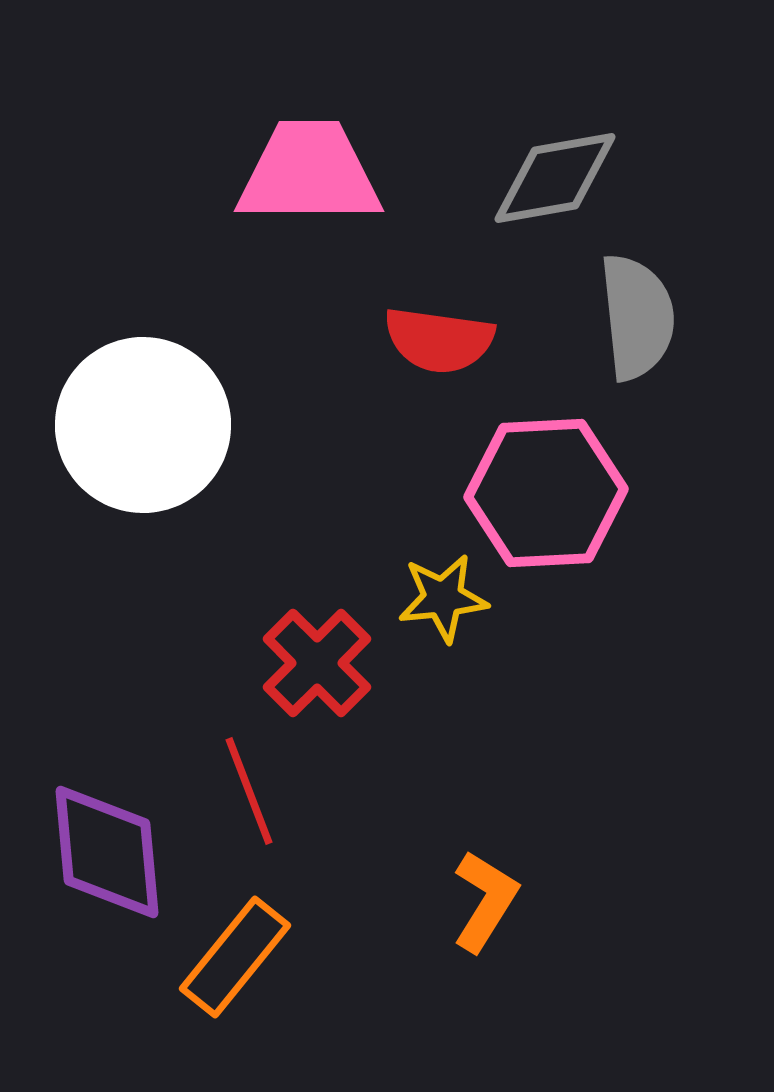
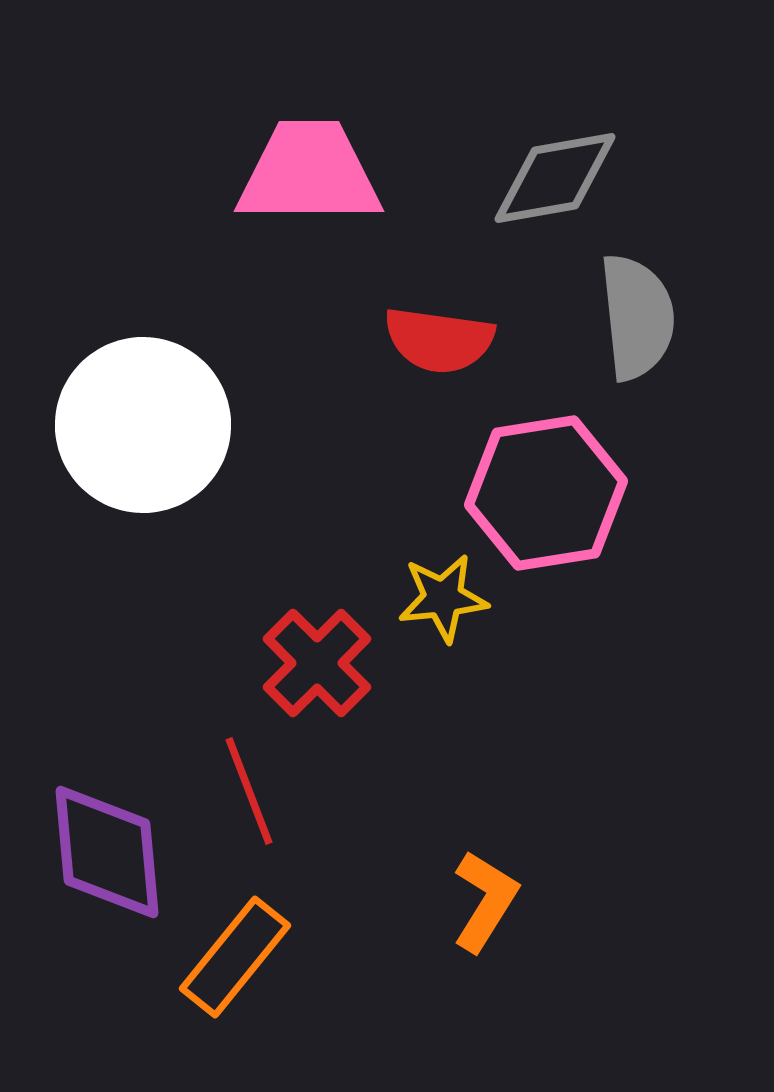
pink hexagon: rotated 6 degrees counterclockwise
